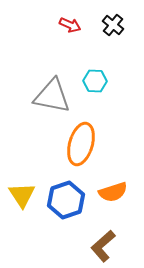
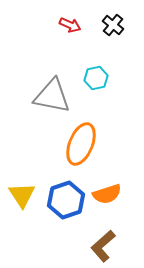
cyan hexagon: moved 1 px right, 3 px up; rotated 15 degrees counterclockwise
orange ellipse: rotated 6 degrees clockwise
orange semicircle: moved 6 px left, 2 px down
